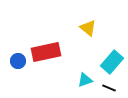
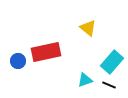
black line: moved 3 px up
